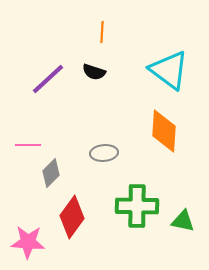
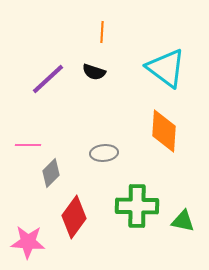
cyan triangle: moved 3 px left, 2 px up
red diamond: moved 2 px right
